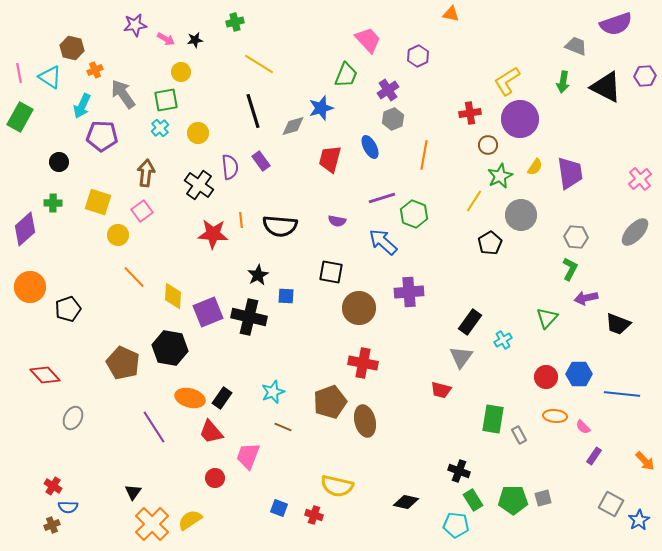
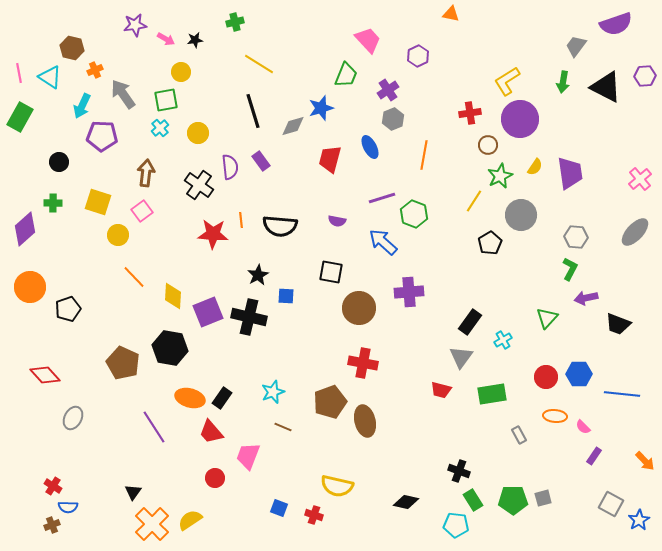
gray trapezoid at (576, 46): rotated 75 degrees counterclockwise
green rectangle at (493, 419): moved 1 px left, 25 px up; rotated 72 degrees clockwise
